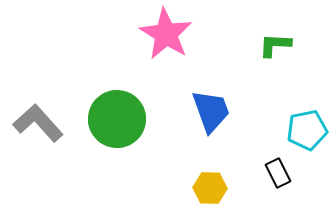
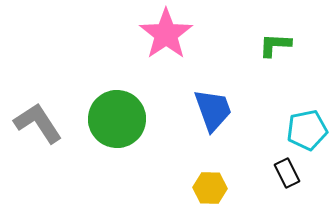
pink star: rotated 6 degrees clockwise
blue trapezoid: moved 2 px right, 1 px up
gray L-shape: rotated 9 degrees clockwise
black rectangle: moved 9 px right
